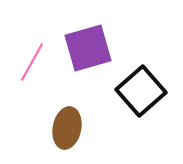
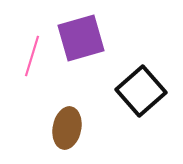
purple square: moved 7 px left, 10 px up
pink line: moved 6 px up; rotated 12 degrees counterclockwise
